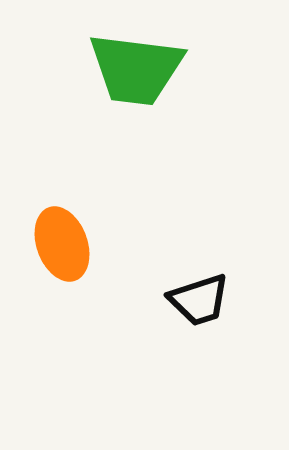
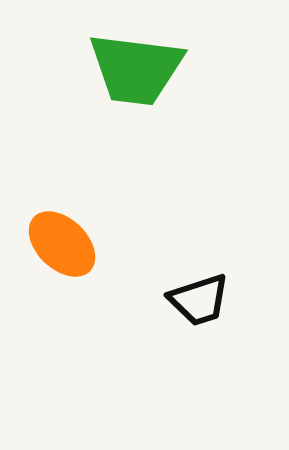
orange ellipse: rotated 26 degrees counterclockwise
